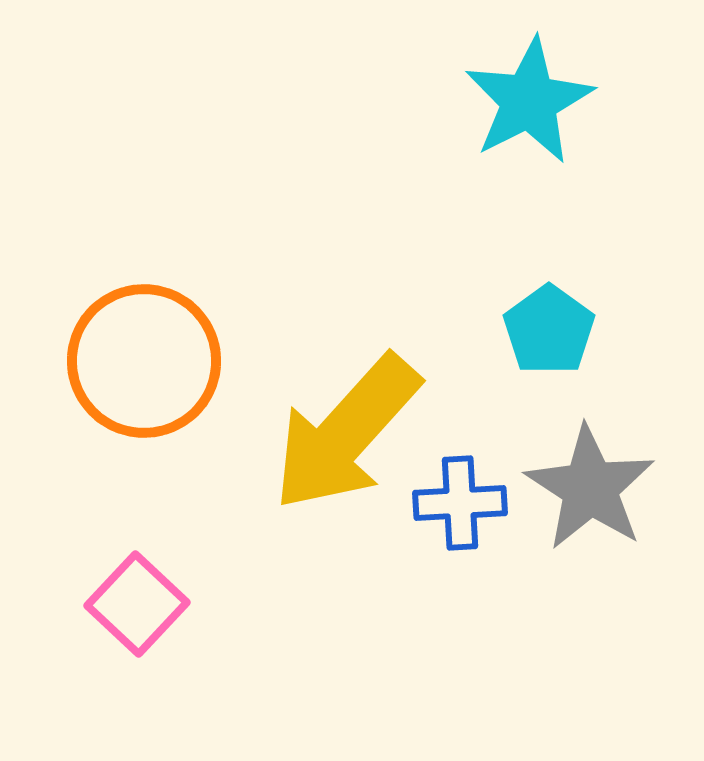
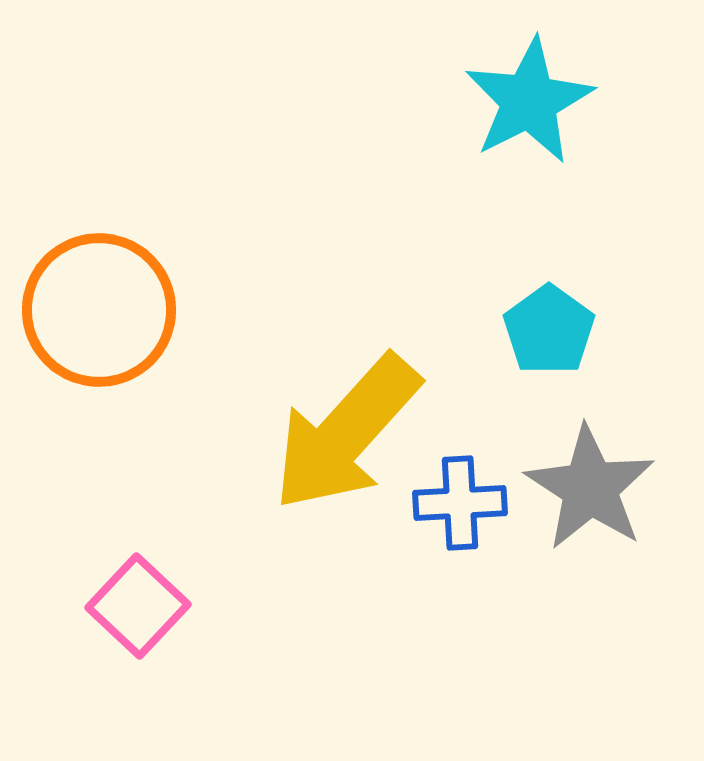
orange circle: moved 45 px left, 51 px up
pink square: moved 1 px right, 2 px down
